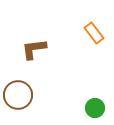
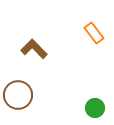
brown L-shape: rotated 52 degrees clockwise
